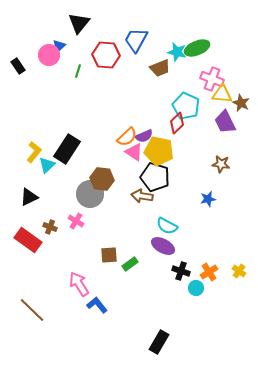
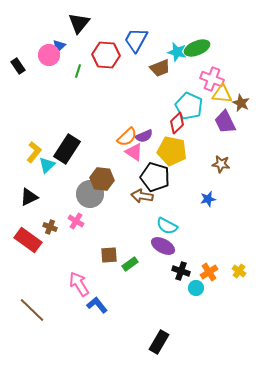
cyan pentagon at (186, 106): moved 3 px right
yellow pentagon at (159, 151): moved 13 px right
